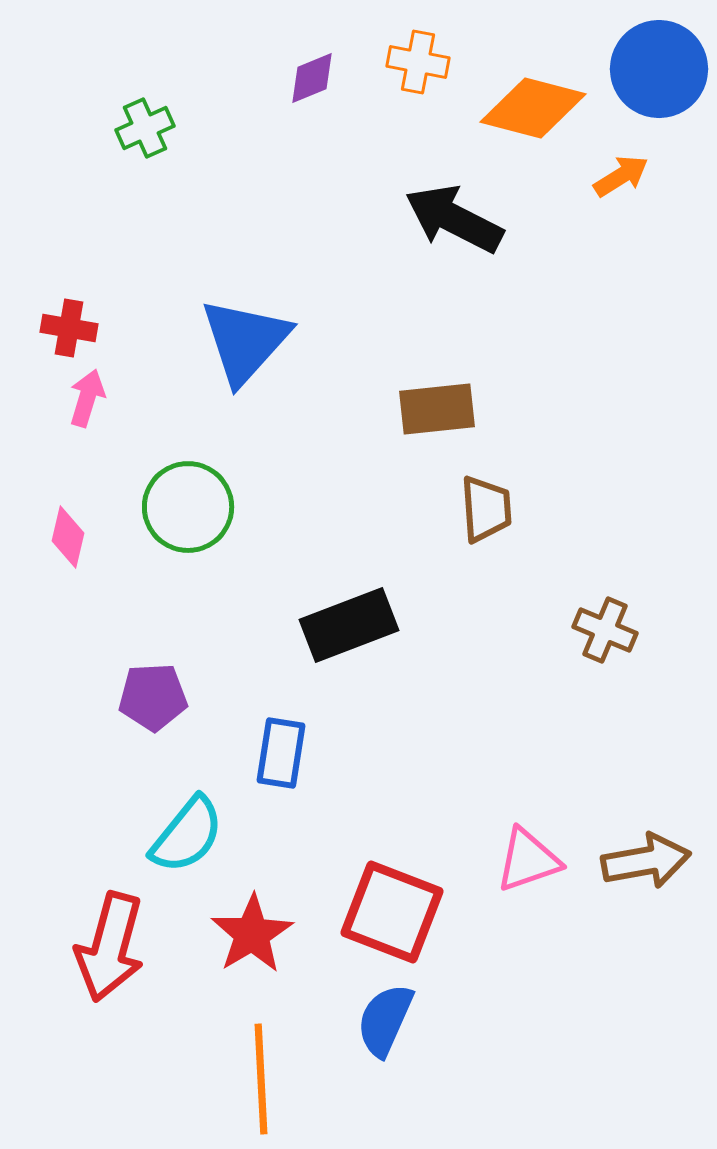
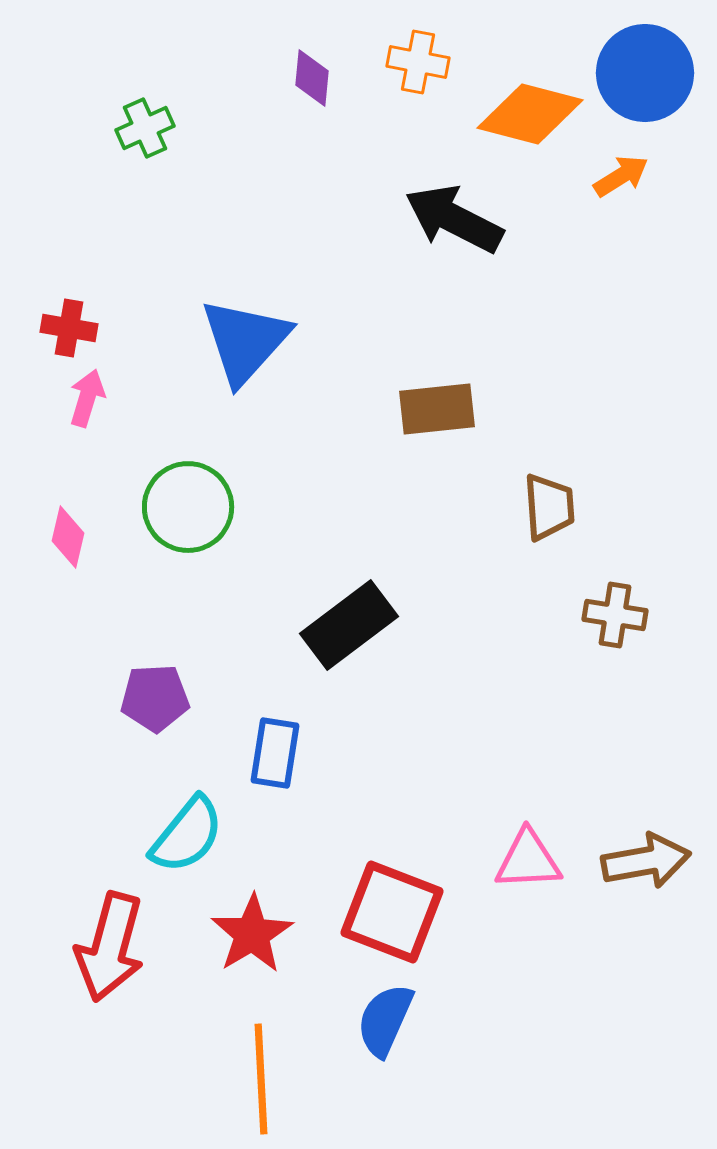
blue circle: moved 14 px left, 4 px down
purple diamond: rotated 62 degrees counterclockwise
orange diamond: moved 3 px left, 6 px down
brown trapezoid: moved 63 px right, 2 px up
black rectangle: rotated 16 degrees counterclockwise
brown cross: moved 10 px right, 15 px up; rotated 14 degrees counterclockwise
purple pentagon: moved 2 px right, 1 px down
blue rectangle: moved 6 px left
pink triangle: rotated 16 degrees clockwise
